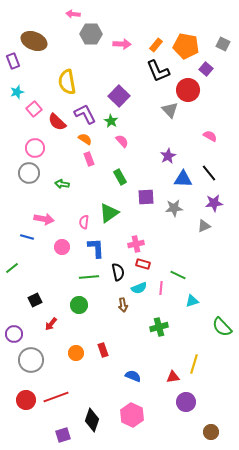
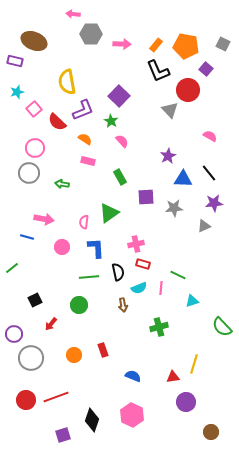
purple rectangle at (13, 61): moved 2 px right; rotated 56 degrees counterclockwise
purple L-shape at (85, 114): moved 2 px left, 4 px up; rotated 95 degrees clockwise
pink rectangle at (89, 159): moved 1 px left, 2 px down; rotated 56 degrees counterclockwise
orange circle at (76, 353): moved 2 px left, 2 px down
gray circle at (31, 360): moved 2 px up
